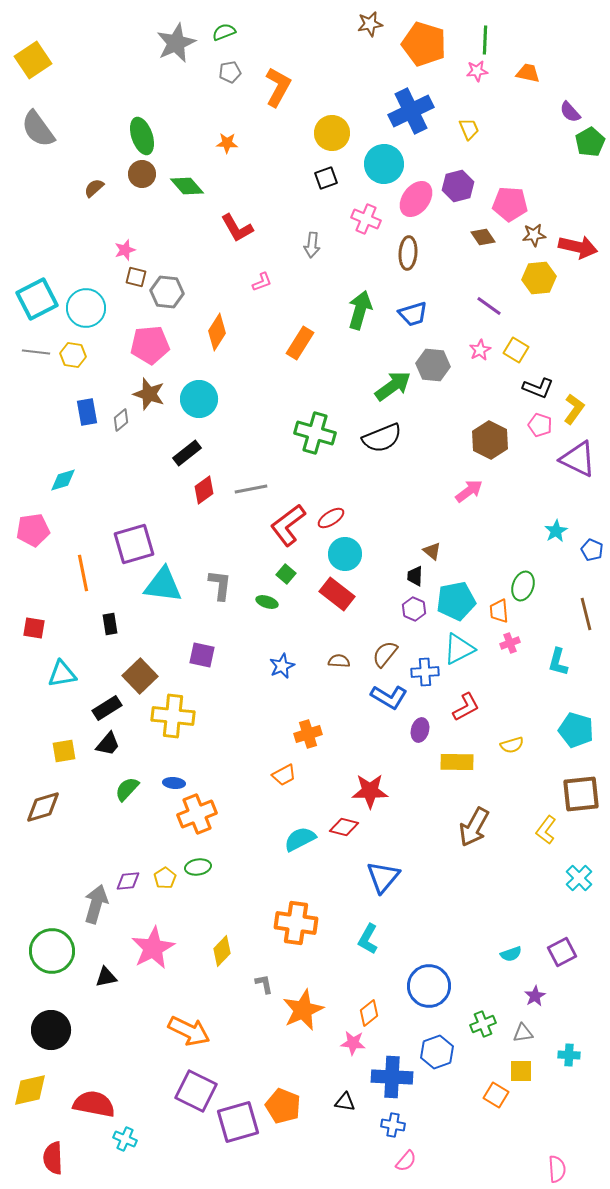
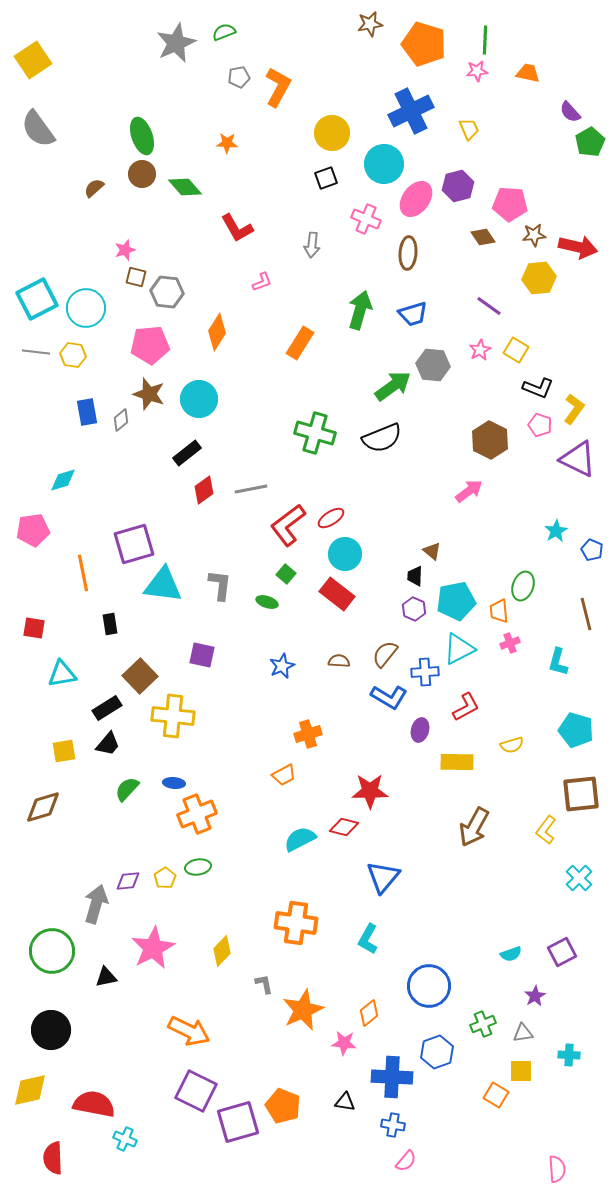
gray pentagon at (230, 72): moved 9 px right, 5 px down
green diamond at (187, 186): moved 2 px left, 1 px down
pink star at (353, 1043): moved 9 px left
